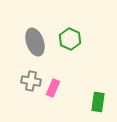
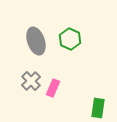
gray ellipse: moved 1 px right, 1 px up
gray cross: rotated 36 degrees clockwise
green rectangle: moved 6 px down
